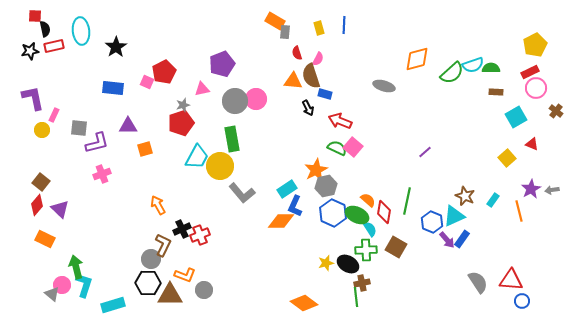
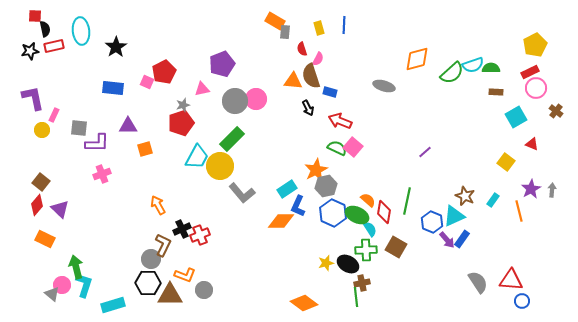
red semicircle at (297, 53): moved 5 px right, 4 px up
blue rectangle at (325, 94): moved 5 px right, 2 px up
green rectangle at (232, 139): rotated 55 degrees clockwise
purple L-shape at (97, 143): rotated 15 degrees clockwise
yellow square at (507, 158): moved 1 px left, 4 px down; rotated 12 degrees counterclockwise
gray arrow at (552, 190): rotated 104 degrees clockwise
blue L-shape at (295, 206): moved 3 px right
